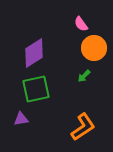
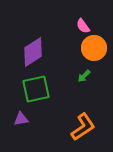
pink semicircle: moved 2 px right, 2 px down
purple diamond: moved 1 px left, 1 px up
